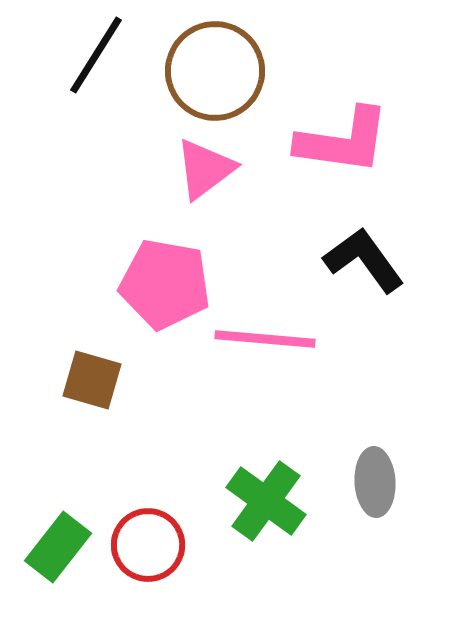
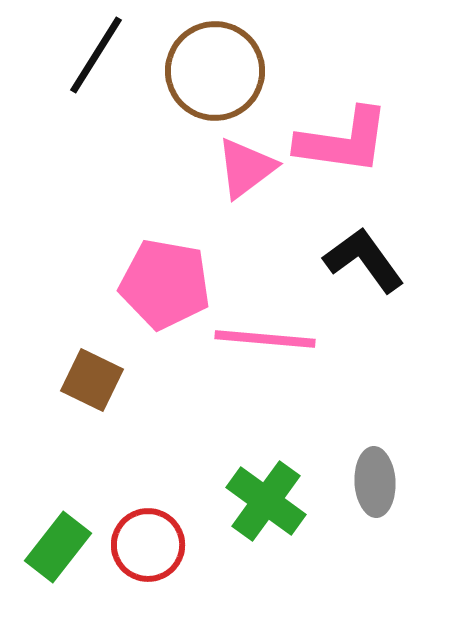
pink triangle: moved 41 px right, 1 px up
brown square: rotated 10 degrees clockwise
